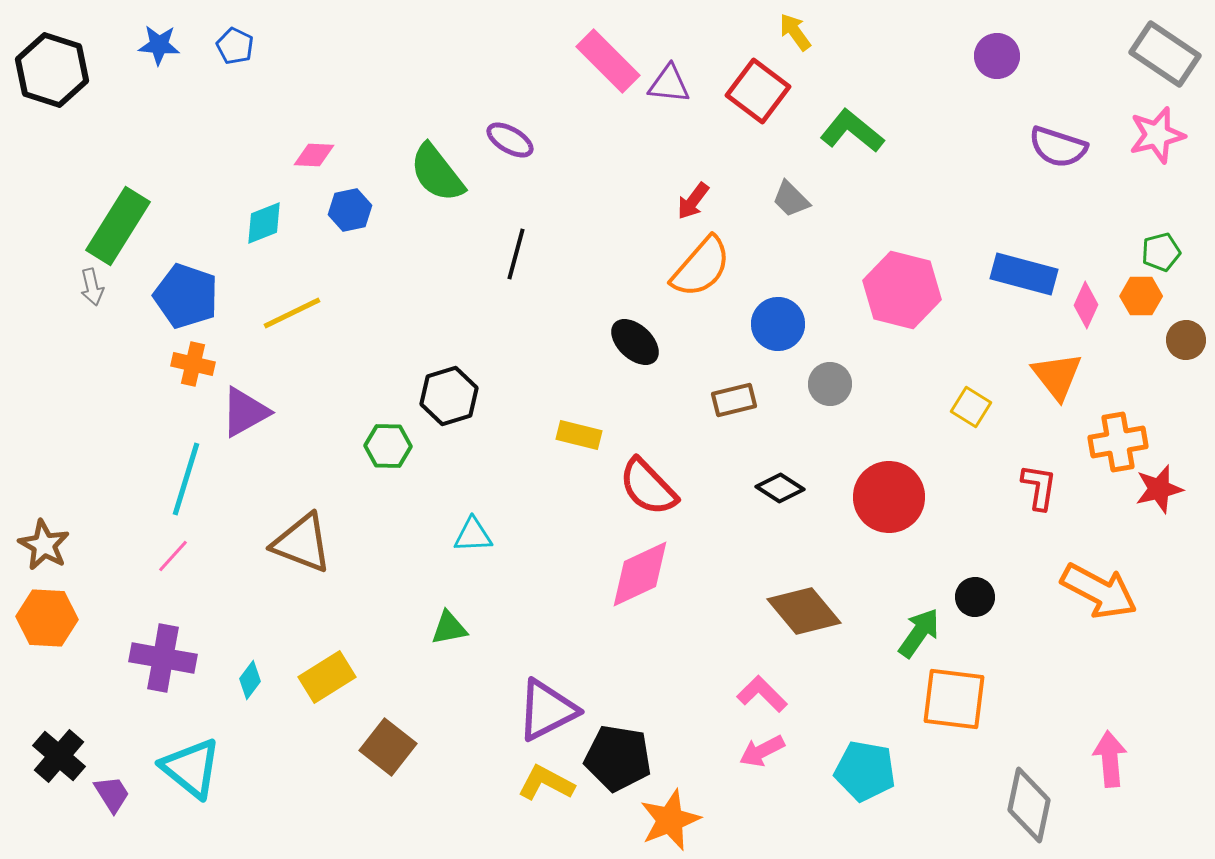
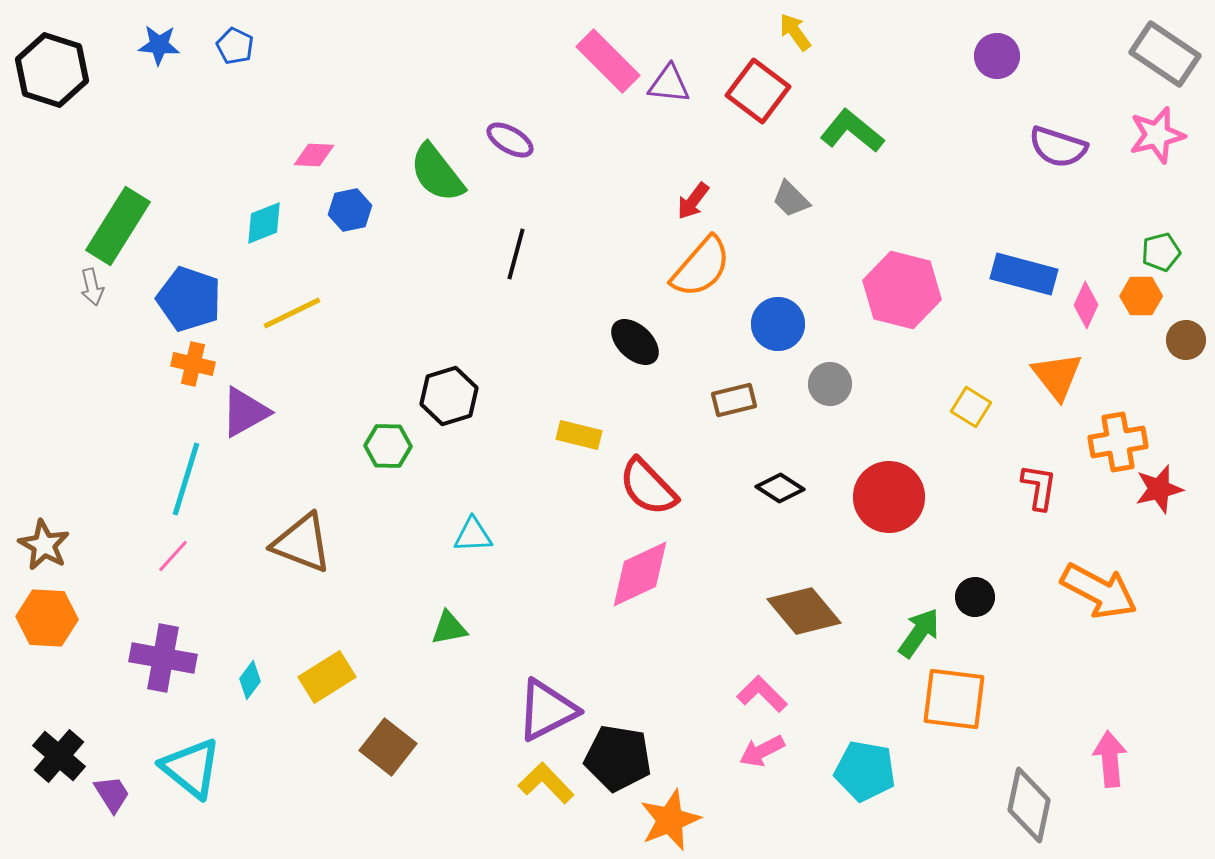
blue pentagon at (186, 296): moved 3 px right, 3 px down
yellow L-shape at (546, 783): rotated 18 degrees clockwise
